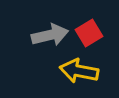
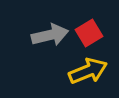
yellow arrow: moved 9 px right; rotated 147 degrees clockwise
